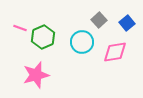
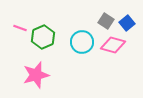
gray square: moved 7 px right, 1 px down; rotated 14 degrees counterclockwise
pink diamond: moved 2 px left, 7 px up; rotated 25 degrees clockwise
